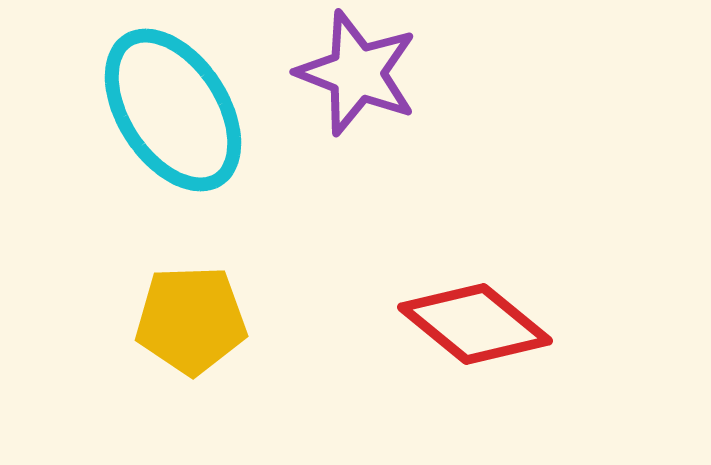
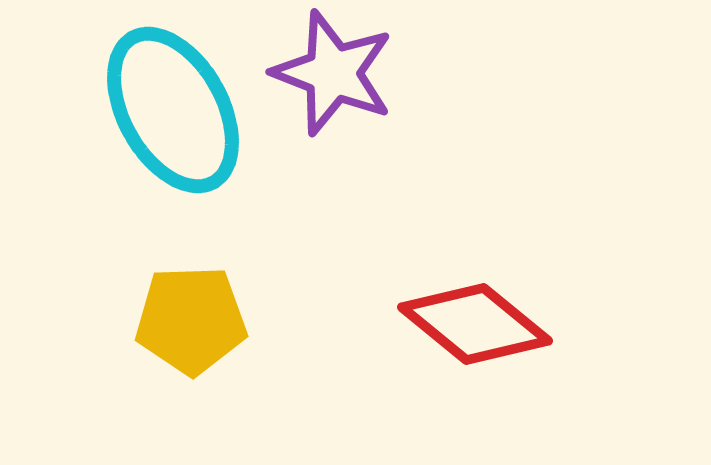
purple star: moved 24 px left
cyan ellipse: rotated 4 degrees clockwise
